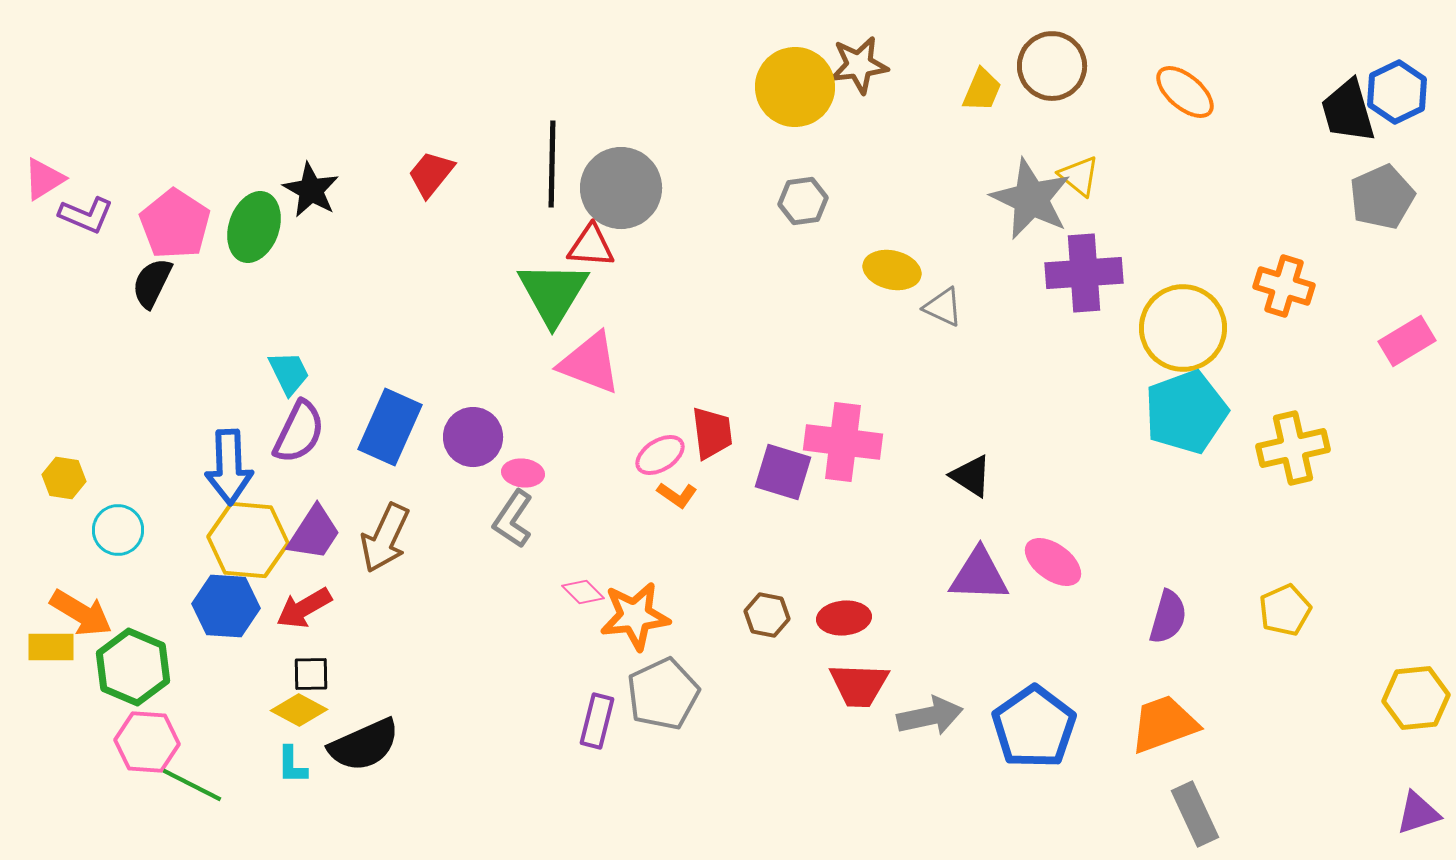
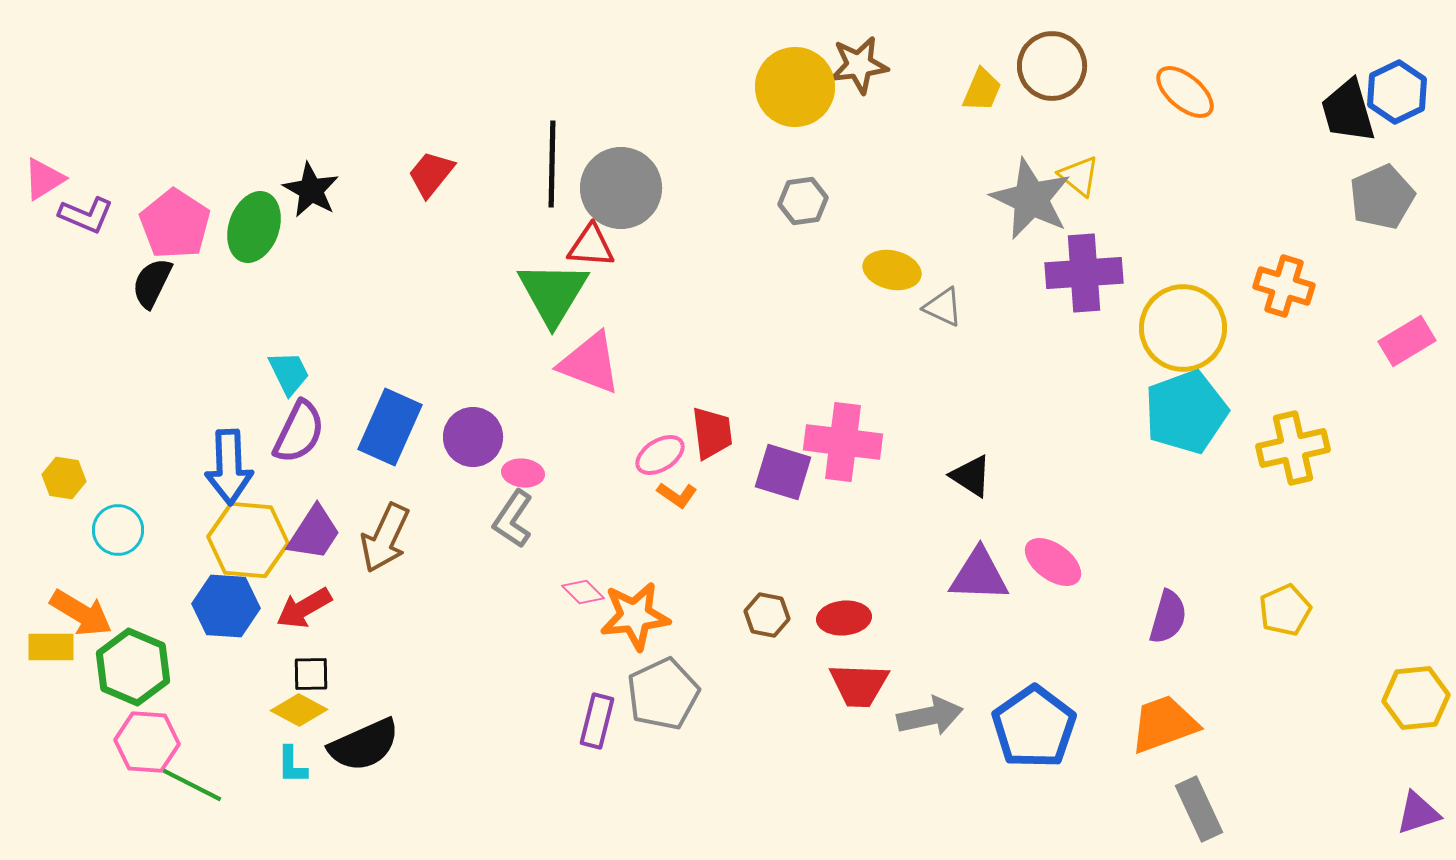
gray rectangle at (1195, 814): moved 4 px right, 5 px up
